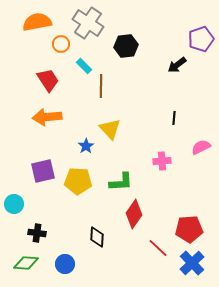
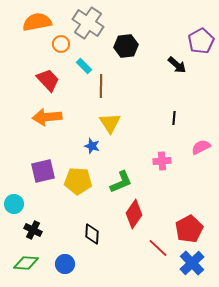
purple pentagon: moved 2 px down; rotated 10 degrees counterclockwise
black arrow: rotated 102 degrees counterclockwise
red trapezoid: rotated 10 degrees counterclockwise
yellow triangle: moved 6 px up; rotated 10 degrees clockwise
blue star: moved 6 px right; rotated 21 degrees counterclockwise
green L-shape: rotated 20 degrees counterclockwise
red pentagon: rotated 24 degrees counterclockwise
black cross: moved 4 px left, 3 px up; rotated 18 degrees clockwise
black diamond: moved 5 px left, 3 px up
